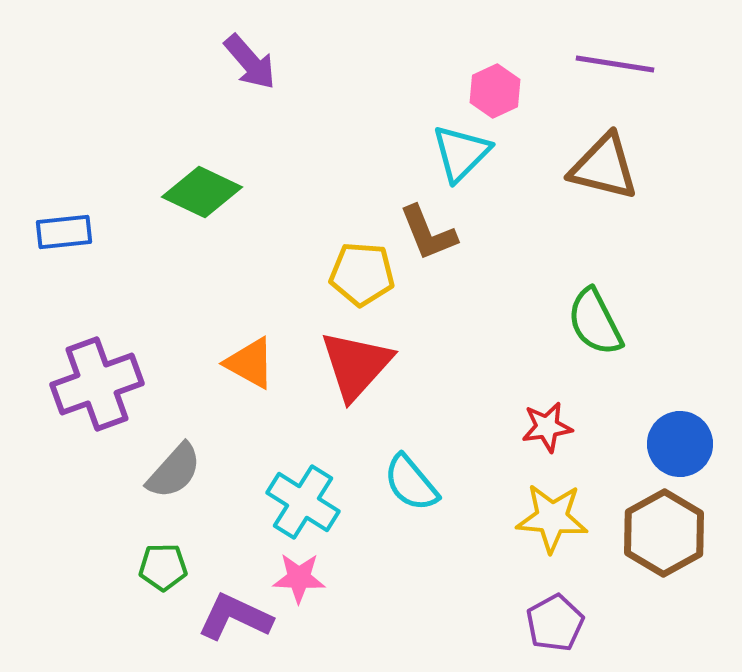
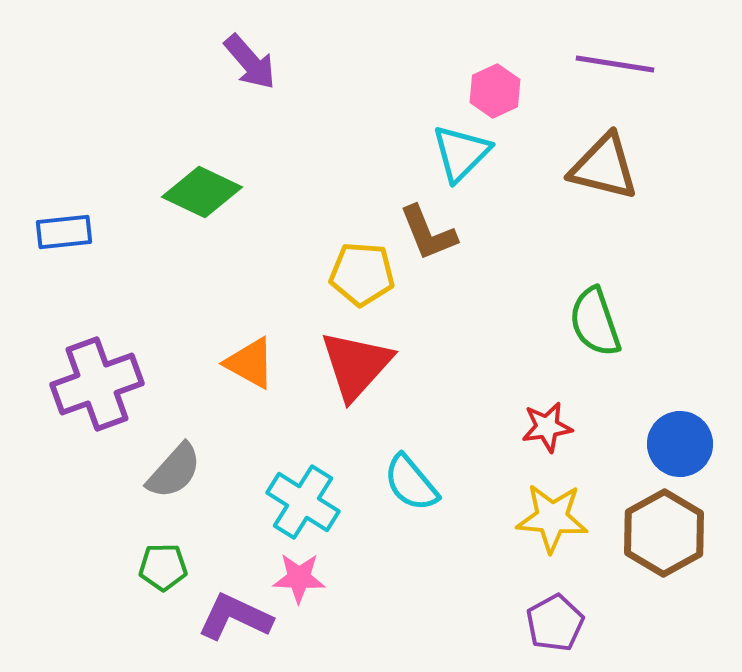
green semicircle: rotated 8 degrees clockwise
